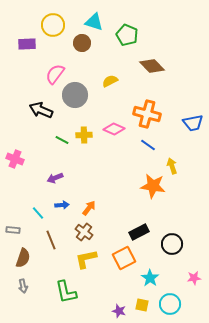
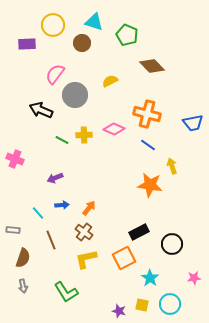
orange star: moved 3 px left, 1 px up
green L-shape: rotated 20 degrees counterclockwise
